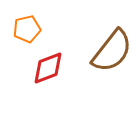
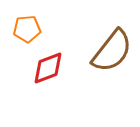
orange pentagon: rotated 8 degrees clockwise
